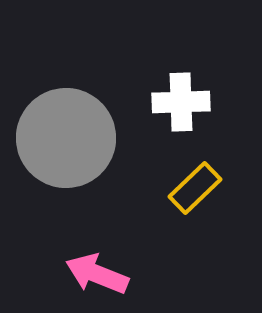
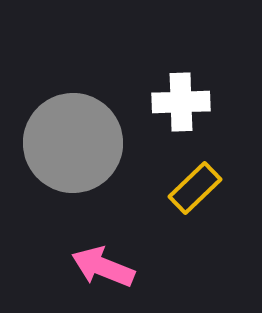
gray circle: moved 7 px right, 5 px down
pink arrow: moved 6 px right, 7 px up
